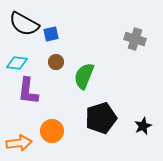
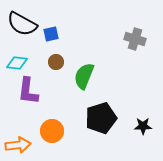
black semicircle: moved 2 px left
black star: rotated 24 degrees clockwise
orange arrow: moved 1 px left, 2 px down
